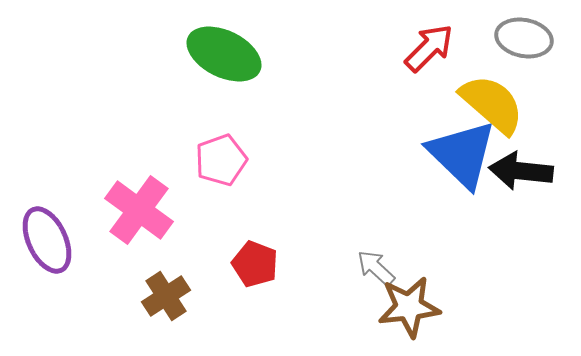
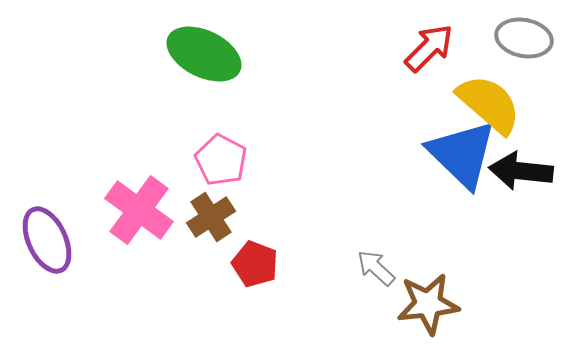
green ellipse: moved 20 px left
yellow semicircle: moved 3 px left
pink pentagon: rotated 24 degrees counterclockwise
brown cross: moved 45 px right, 79 px up
brown star: moved 19 px right, 3 px up
